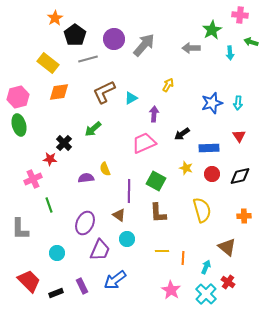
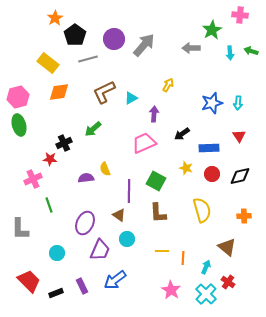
green arrow at (251, 42): moved 9 px down
black cross at (64, 143): rotated 21 degrees clockwise
